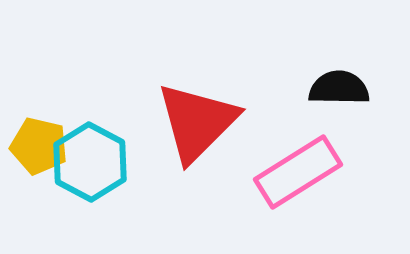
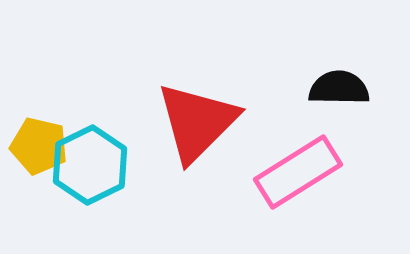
cyan hexagon: moved 3 px down; rotated 6 degrees clockwise
